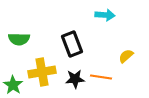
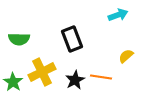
cyan arrow: moved 13 px right; rotated 24 degrees counterclockwise
black rectangle: moved 5 px up
yellow cross: rotated 16 degrees counterclockwise
black star: moved 1 px down; rotated 24 degrees counterclockwise
green star: moved 3 px up
